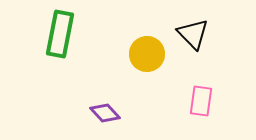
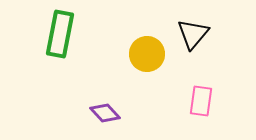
black triangle: rotated 24 degrees clockwise
